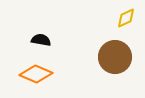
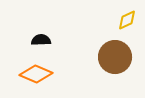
yellow diamond: moved 1 px right, 2 px down
black semicircle: rotated 12 degrees counterclockwise
